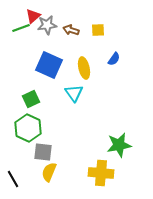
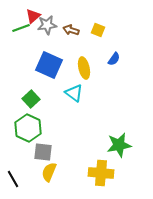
yellow square: rotated 24 degrees clockwise
cyan triangle: rotated 18 degrees counterclockwise
green square: rotated 18 degrees counterclockwise
